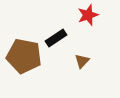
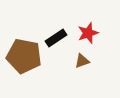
red star: moved 18 px down
brown triangle: rotated 28 degrees clockwise
